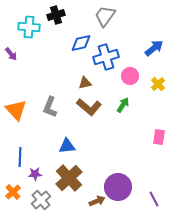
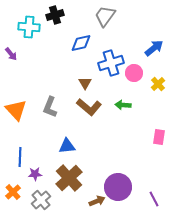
black cross: moved 1 px left
blue cross: moved 5 px right, 6 px down
pink circle: moved 4 px right, 3 px up
brown triangle: rotated 48 degrees counterclockwise
green arrow: rotated 119 degrees counterclockwise
